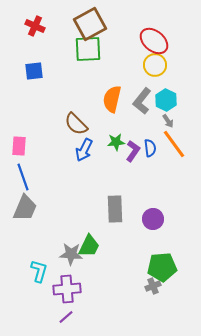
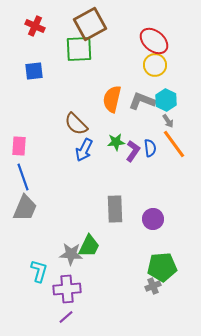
green square: moved 9 px left
gray L-shape: rotated 72 degrees clockwise
